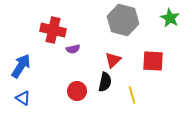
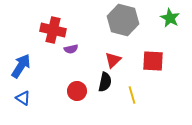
purple semicircle: moved 2 px left
